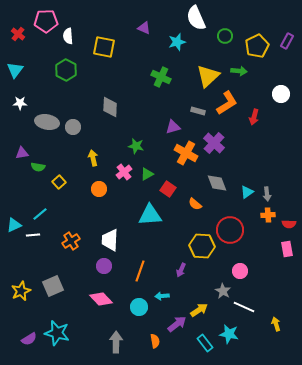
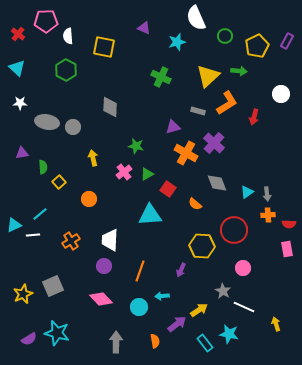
cyan triangle at (15, 70): moved 2 px right, 2 px up; rotated 24 degrees counterclockwise
green semicircle at (38, 167): moved 5 px right; rotated 104 degrees counterclockwise
orange circle at (99, 189): moved 10 px left, 10 px down
red circle at (230, 230): moved 4 px right
pink circle at (240, 271): moved 3 px right, 3 px up
yellow star at (21, 291): moved 2 px right, 3 px down
